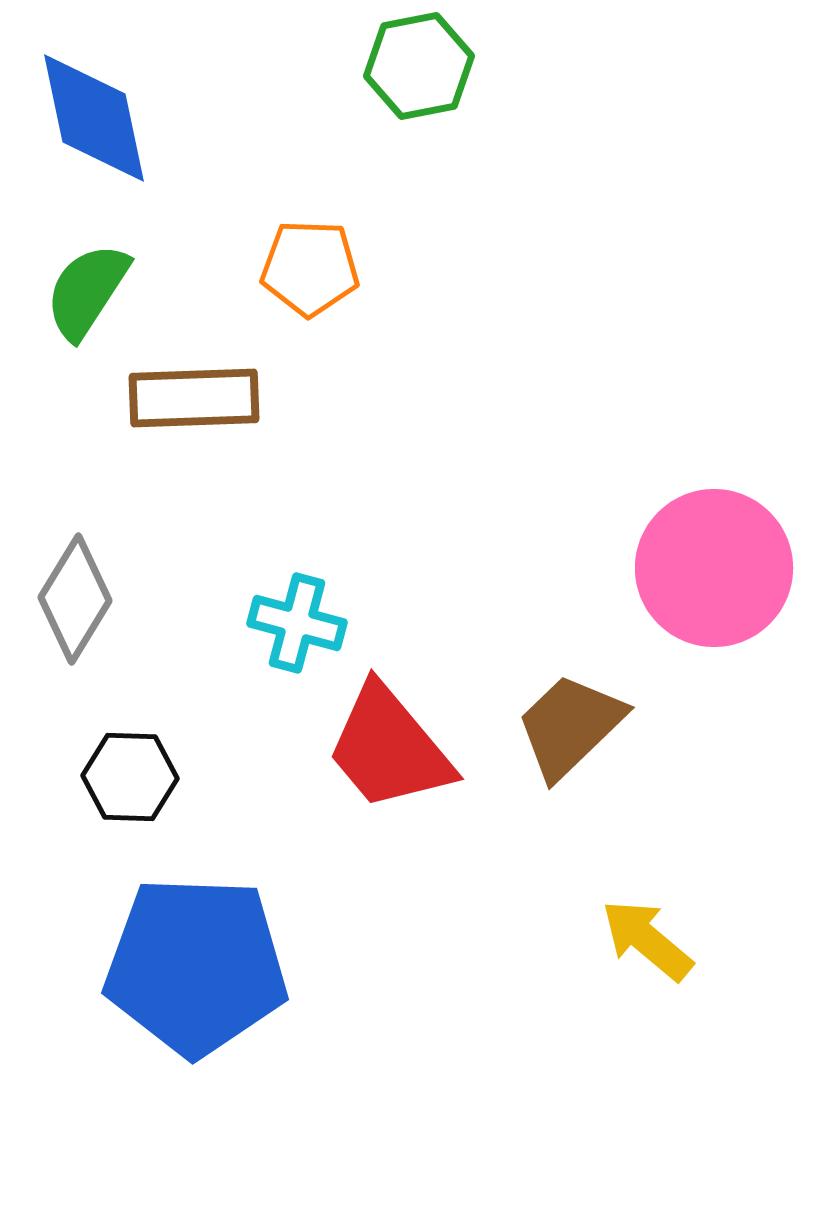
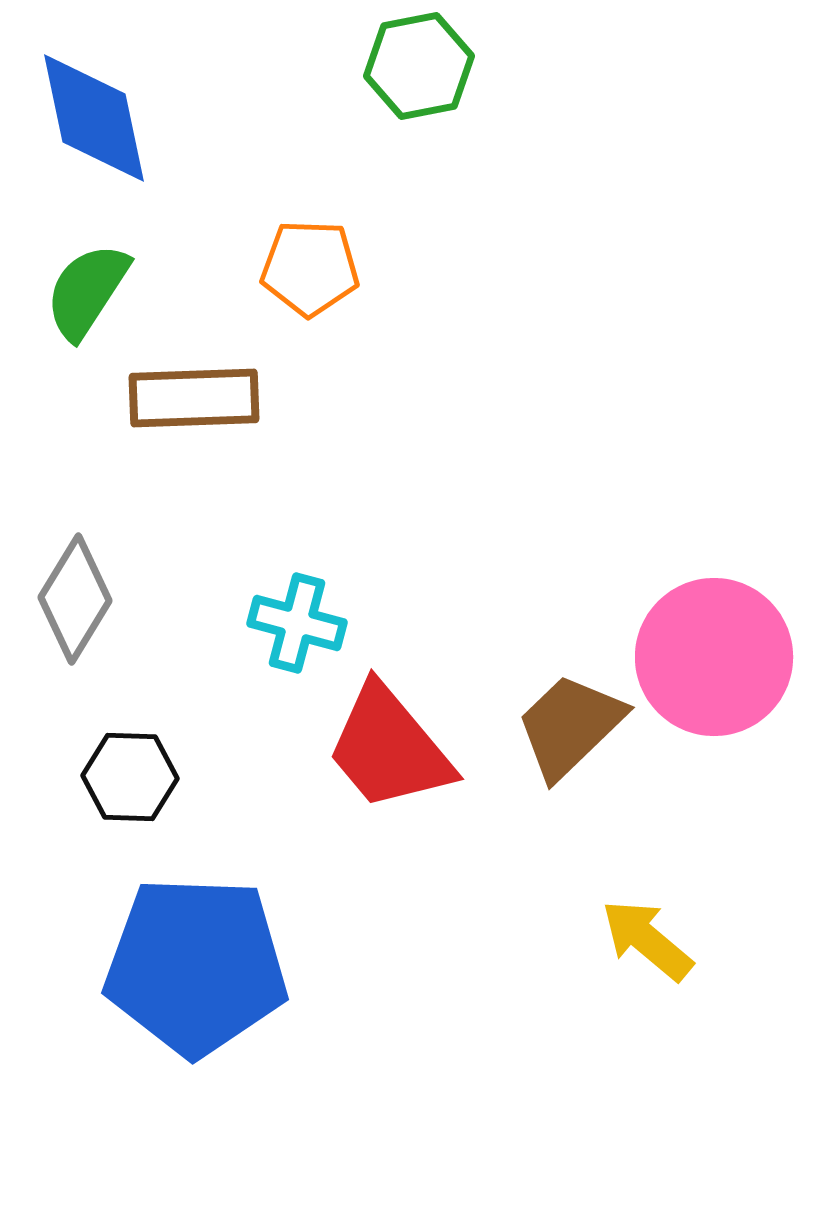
pink circle: moved 89 px down
